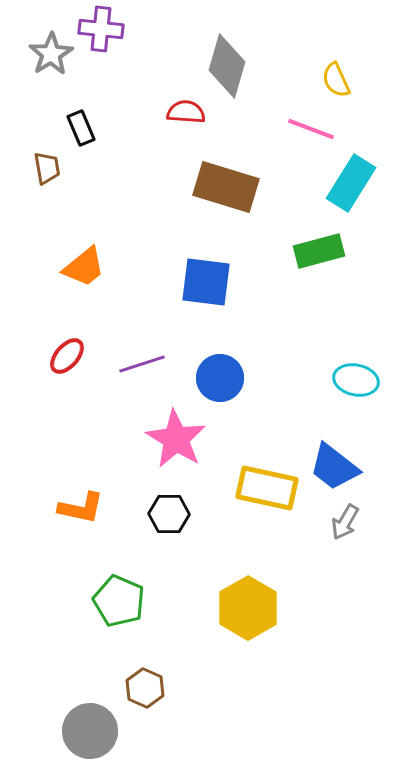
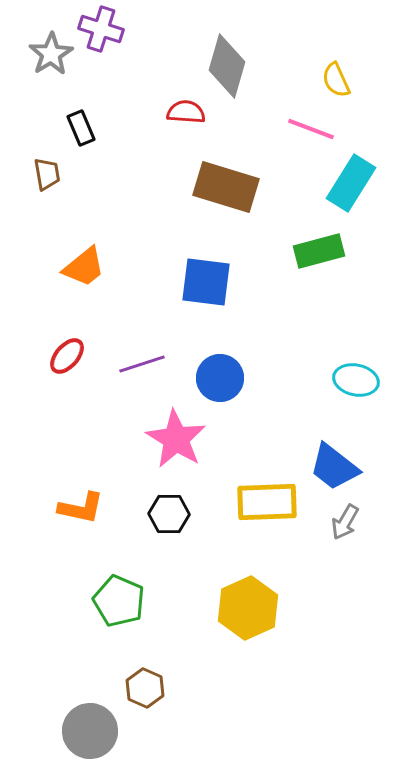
purple cross: rotated 12 degrees clockwise
brown trapezoid: moved 6 px down
yellow rectangle: moved 14 px down; rotated 14 degrees counterclockwise
yellow hexagon: rotated 6 degrees clockwise
